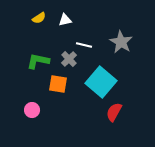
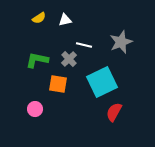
gray star: rotated 20 degrees clockwise
green L-shape: moved 1 px left, 1 px up
cyan square: moved 1 px right; rotated 24 degrees clockwise
pink circle: moved 3 px right, 1 px up
